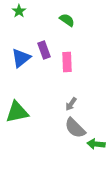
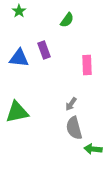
green semicircle: rotated 91 degrees clockwise
blue triangle: moved 2 px left; rotated 45 degrees clockwise
pink rectangle: moved 20 px right, 3 px down
gray semicircle: moved 1 px left; rotated 30 degrees clockwise
green arrow: moved 3 px left, 5 px down
